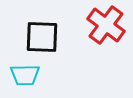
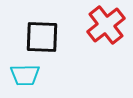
red cross: rotated 15 degrees clockwise
